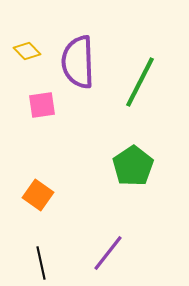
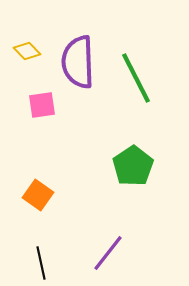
green line: moved 4 px left, 4 px up; rotated 54 degrees counterclockwise
